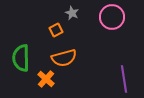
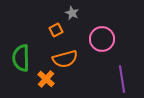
pink circle: moved 10 px left, 22 px down
orange semicircle: moved 1 px right, 1 px down
purple line: moved 2 px left
